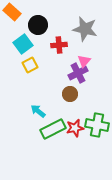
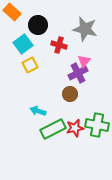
red cross: rotated 21 degrees clockwise
cyan arrow: rotated 21 degrees counterclockwise
